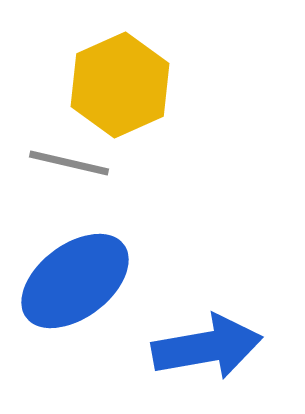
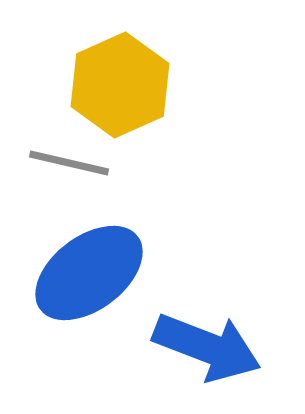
blue ellipse: moved 14 px right, 8 px up
blue arrow: rotated 31 degrees clockwise
